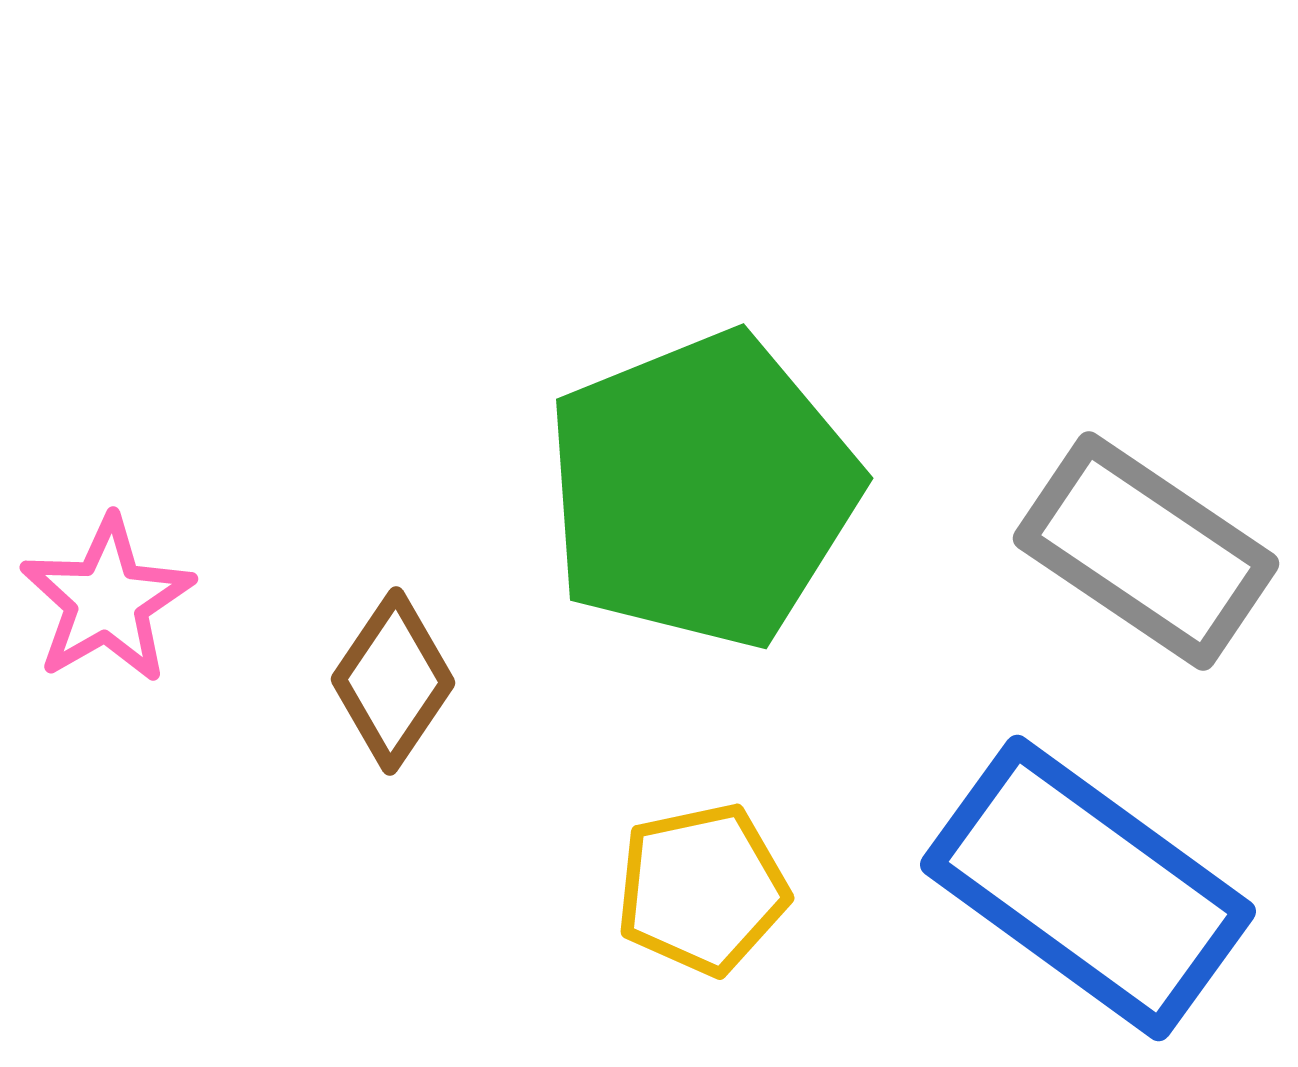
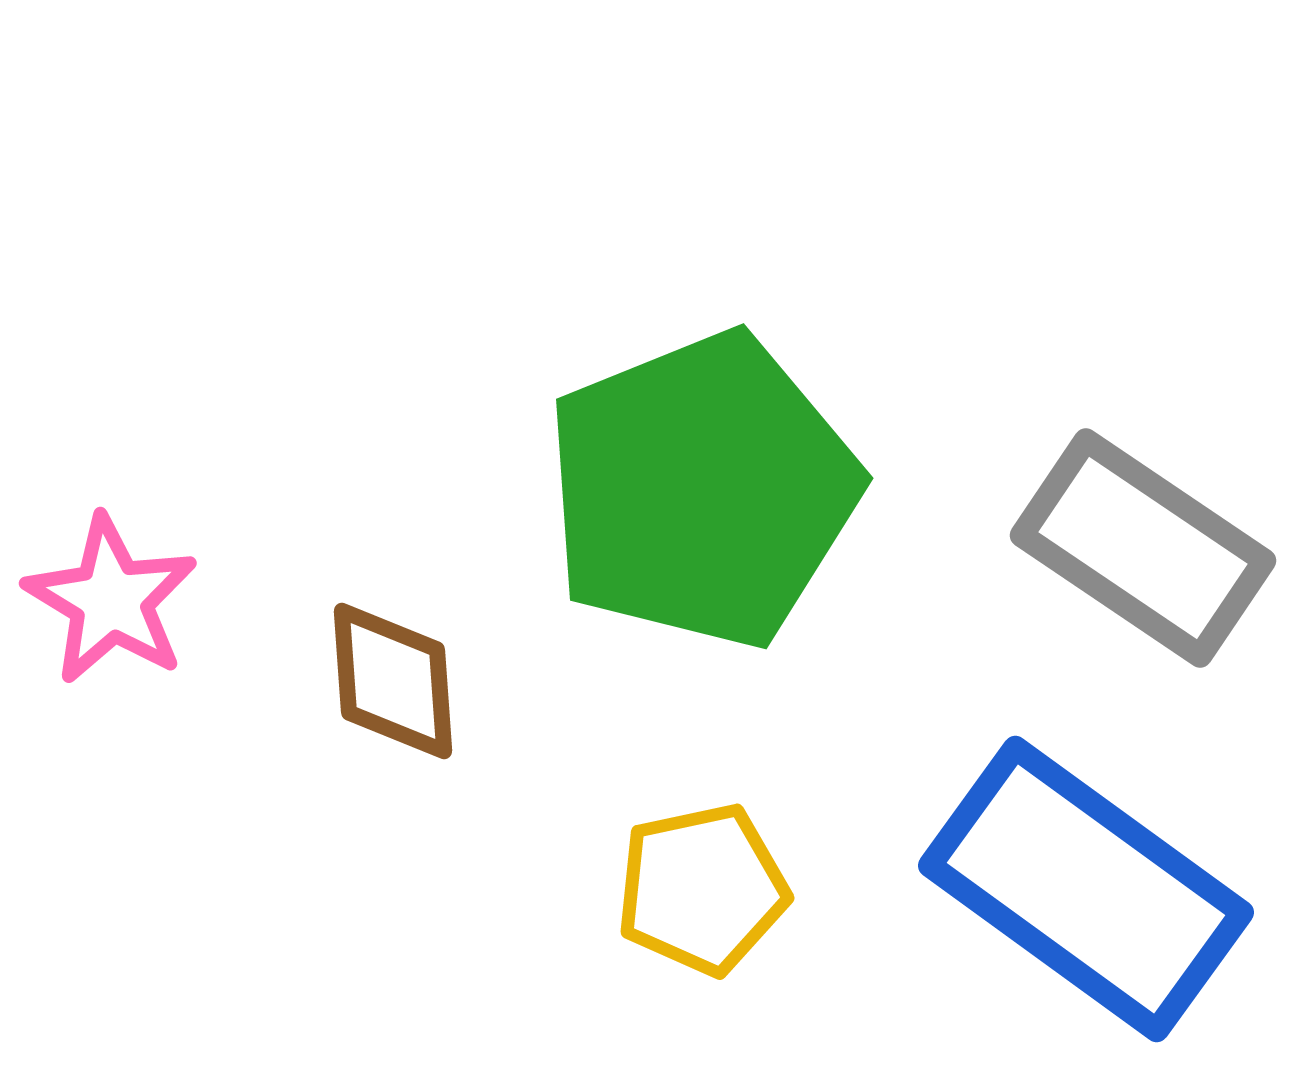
gray rectangle: moved 3 px left, 3 px up
pink star: moved 4 px right; rotated 11 degrees counterclockwise
brown diamond: rotated 38 degrees counterclockwise
blue rectangle: moved 2 px left, 1 px down
